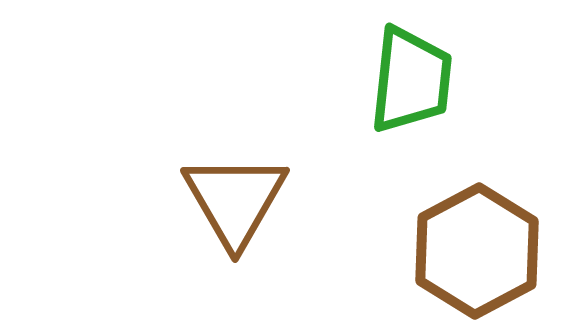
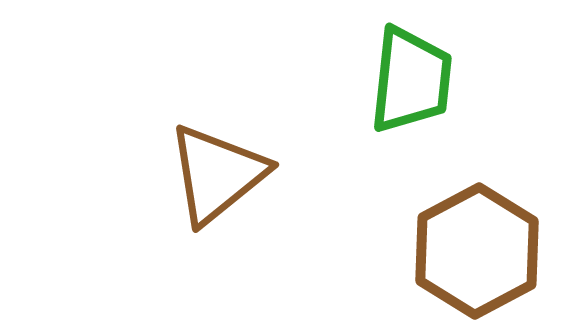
brown triangle: moved 18 px left, 26 px up; rotated 21 degrees clockwise
